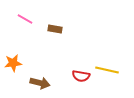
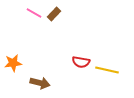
pink line: moved 9 px right, 6 px up
brown rectangle: moved 1 px left, 15 px up; rotated 56 degrees counterclockwise
red semicircle: moved 14 px up
